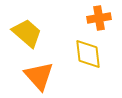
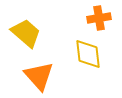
yellow trapezoid: moved 1 px left
